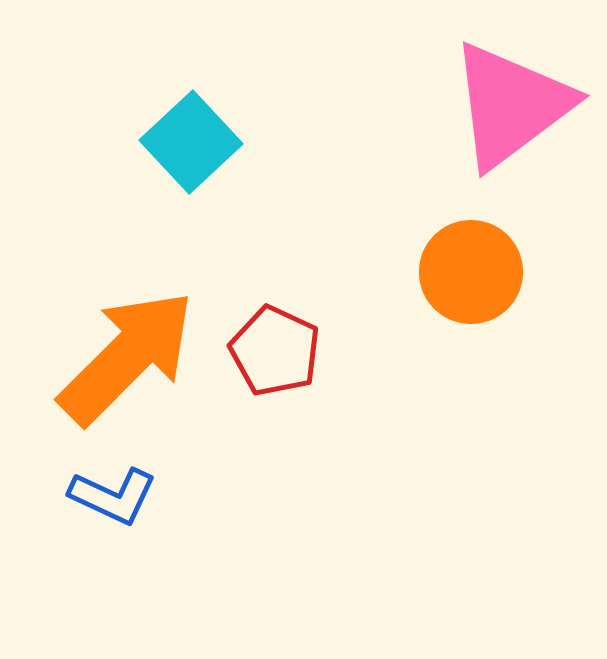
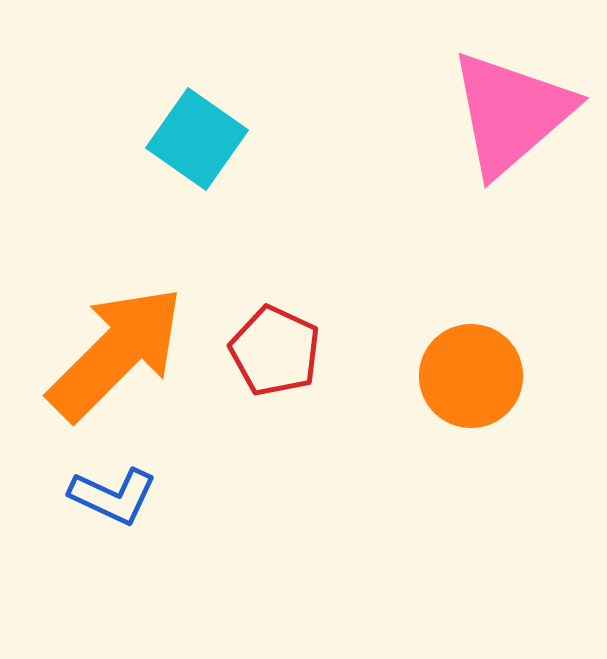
pink triangle: moved 8 px down; rotated 4 degrees counterclockwise
cyan square: moved 6 px right, 3 px up; rotated 12 degrees counterclockwise
orange circle: moved 104 px down
orange arrow: moved 11 px left, 4 px up
